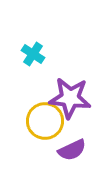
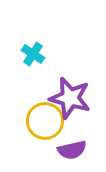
purple star: rotated 9 degrees clockwise
purple semicircle: rotated 12 degrees clockwise
